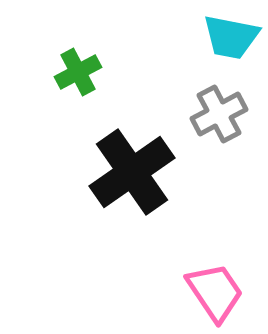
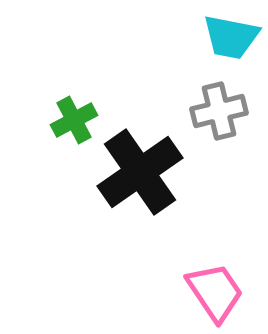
green cross: moved 4 px left, 48 px down
gray cross: moved 3 px up; rotated 14 degrees clockwise
black cross: moved 8 px right
